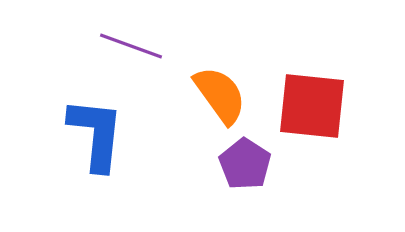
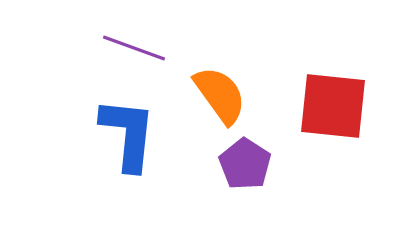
purple line: moved 3 px right, 2 px down
red square: moved 21 px right
blue L-shape: moved 32 px right
